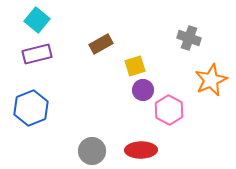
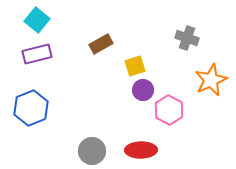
gray cross: moved 2 px left
